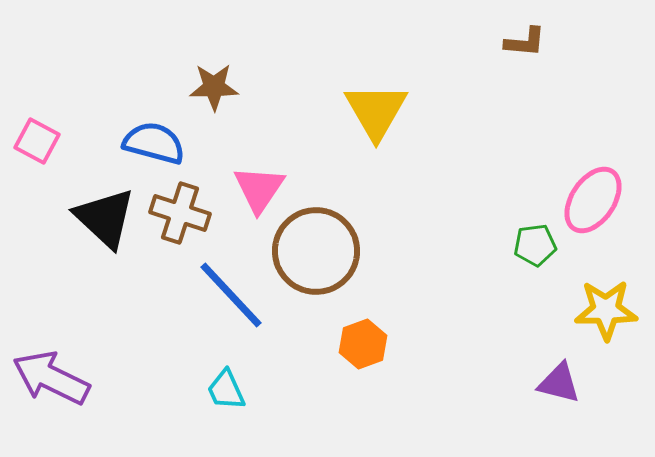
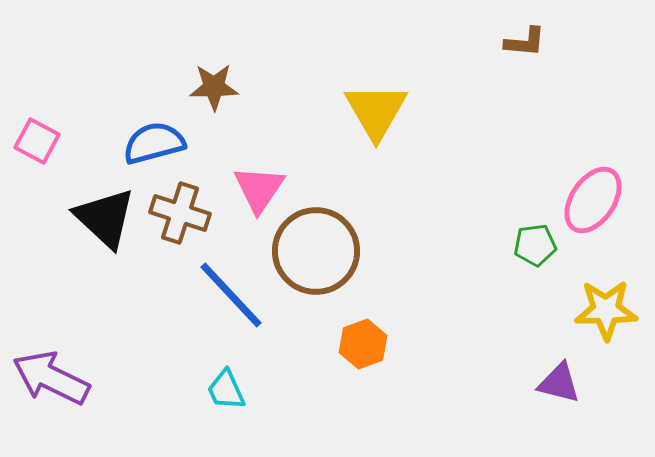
blue semicircle: rotated 30 degrees counterclockwise
